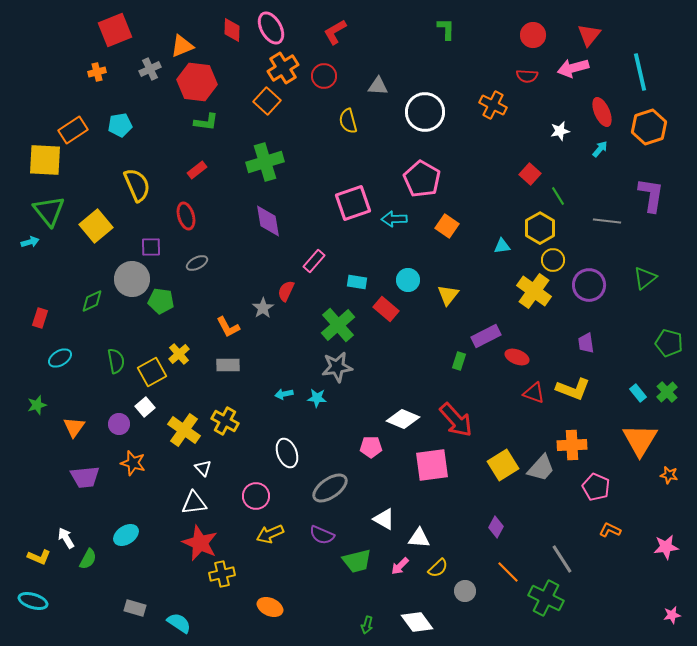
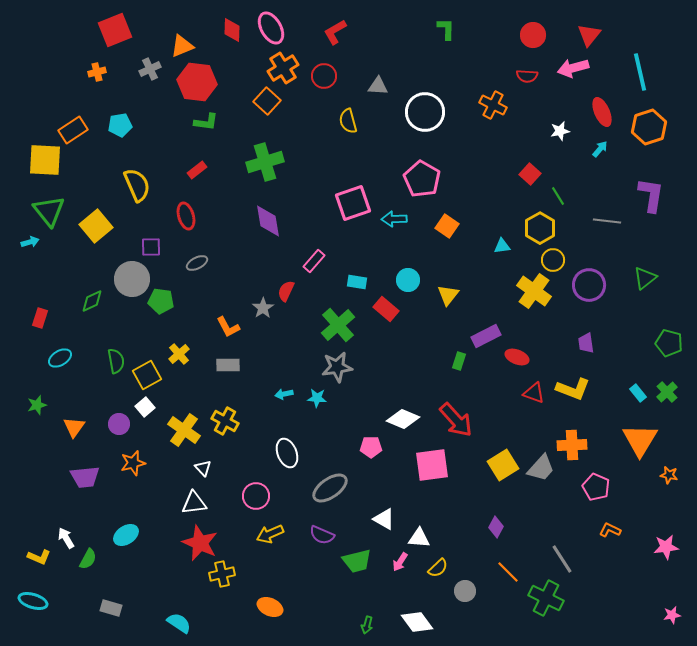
yellow square at (152, 372): moved 5 px left, 3 px down
orange star at (133, 463): rotated 30 degrees counterclockwise
pink arrow at (400, 566): moved 4 px up; rotated 12 degrees counterclockwise
gray rectangle at (135, 608): moved 24 px left
